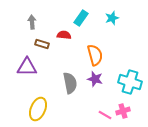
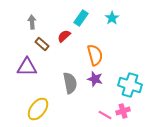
cyan star: rotated 16 degrees counterclockwise
red semicircle: moved 1 px down; rotated 48 degrees counterclockwise
brown rectangle: rotated 24 degrees clockwise
cyan cross: moved 3 px down
yellow ellipse: rotated 15 degrees clockwise
